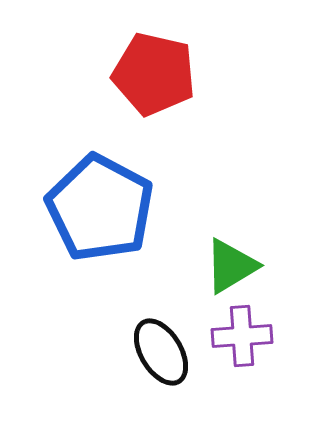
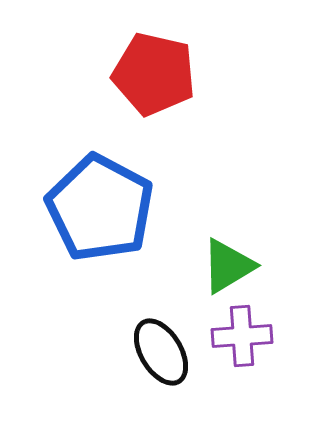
green triangle: moved 3 px left
